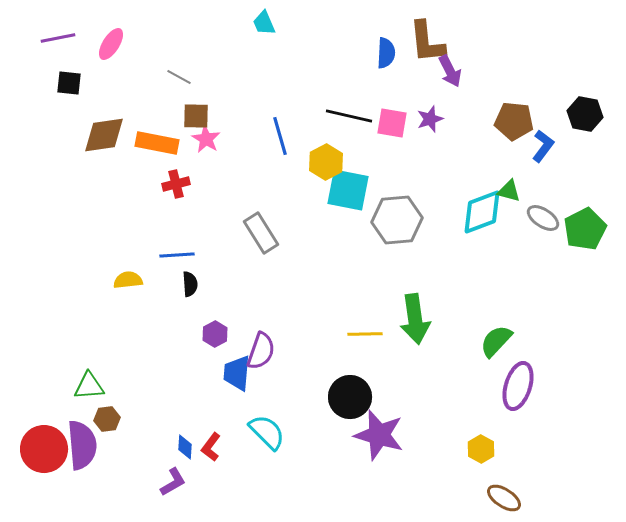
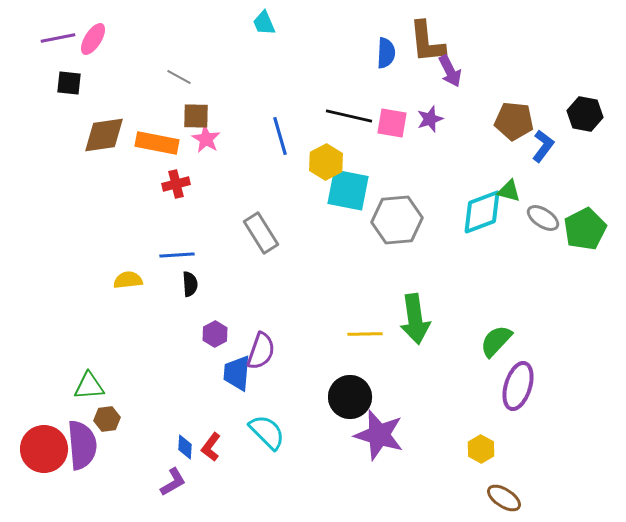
pink ellipse at (111, 44): moved 18 px left, 5 px up
